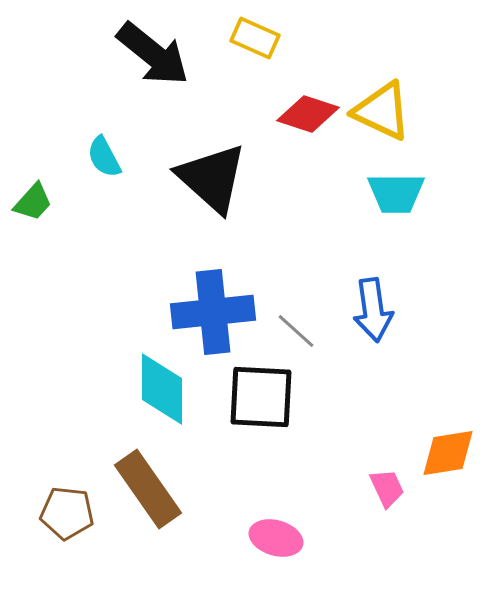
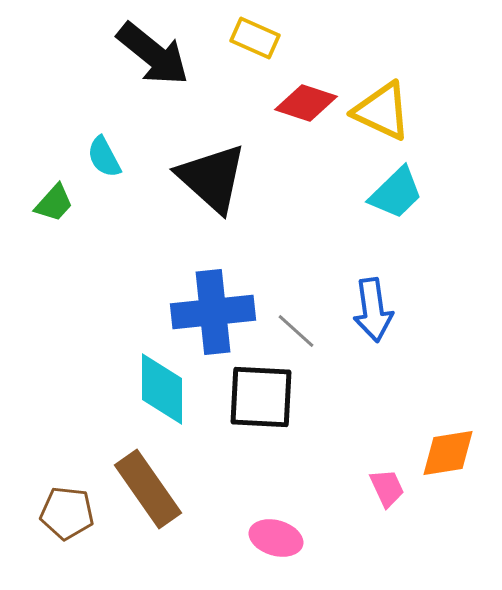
red diamond: moved 2 px left, 11 px up
cyan trapezoid: rotated 44 degrees counterclockwise
green trapezoid: moved 21 px right, 1 px down
